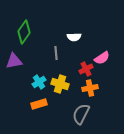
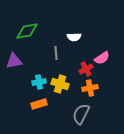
green diamond: moved 3 px right, 1 px up; rotated 45 degrees clockwise
cyan cross: rotated 24 degrees clockwise
